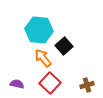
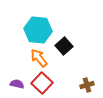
cyan hexagon: moved 1 px left
orange arrow: moved 4 px left
red square: moved 8 px left
